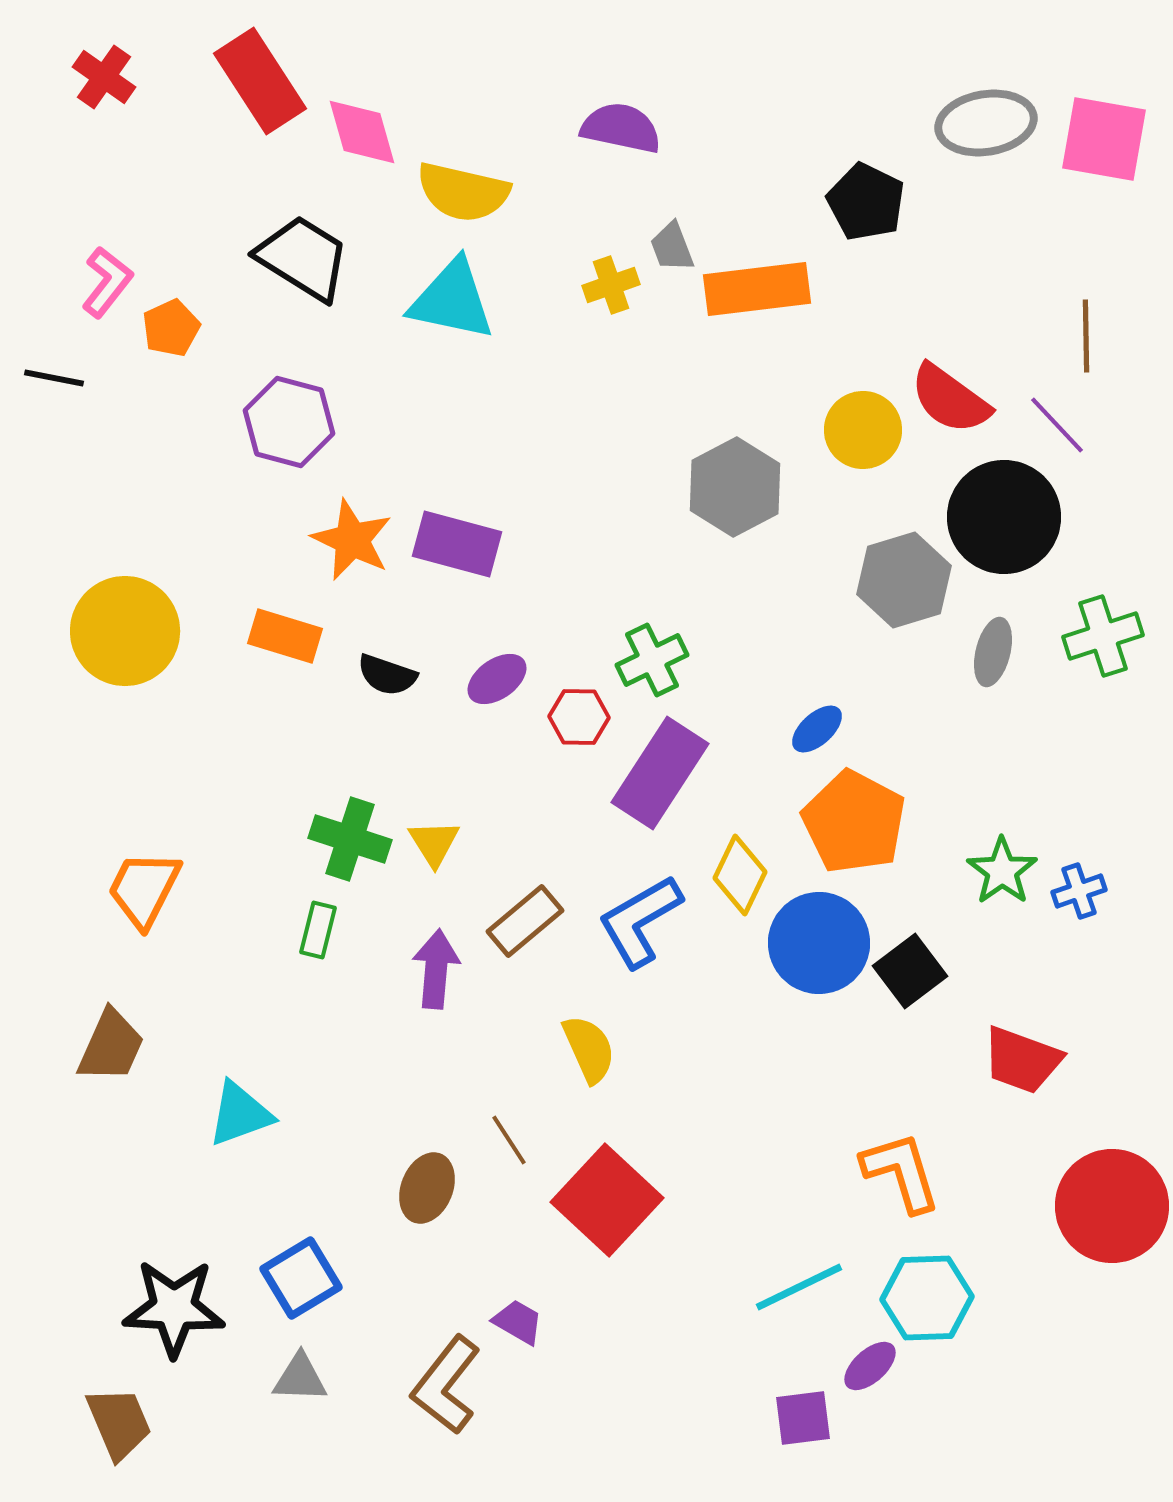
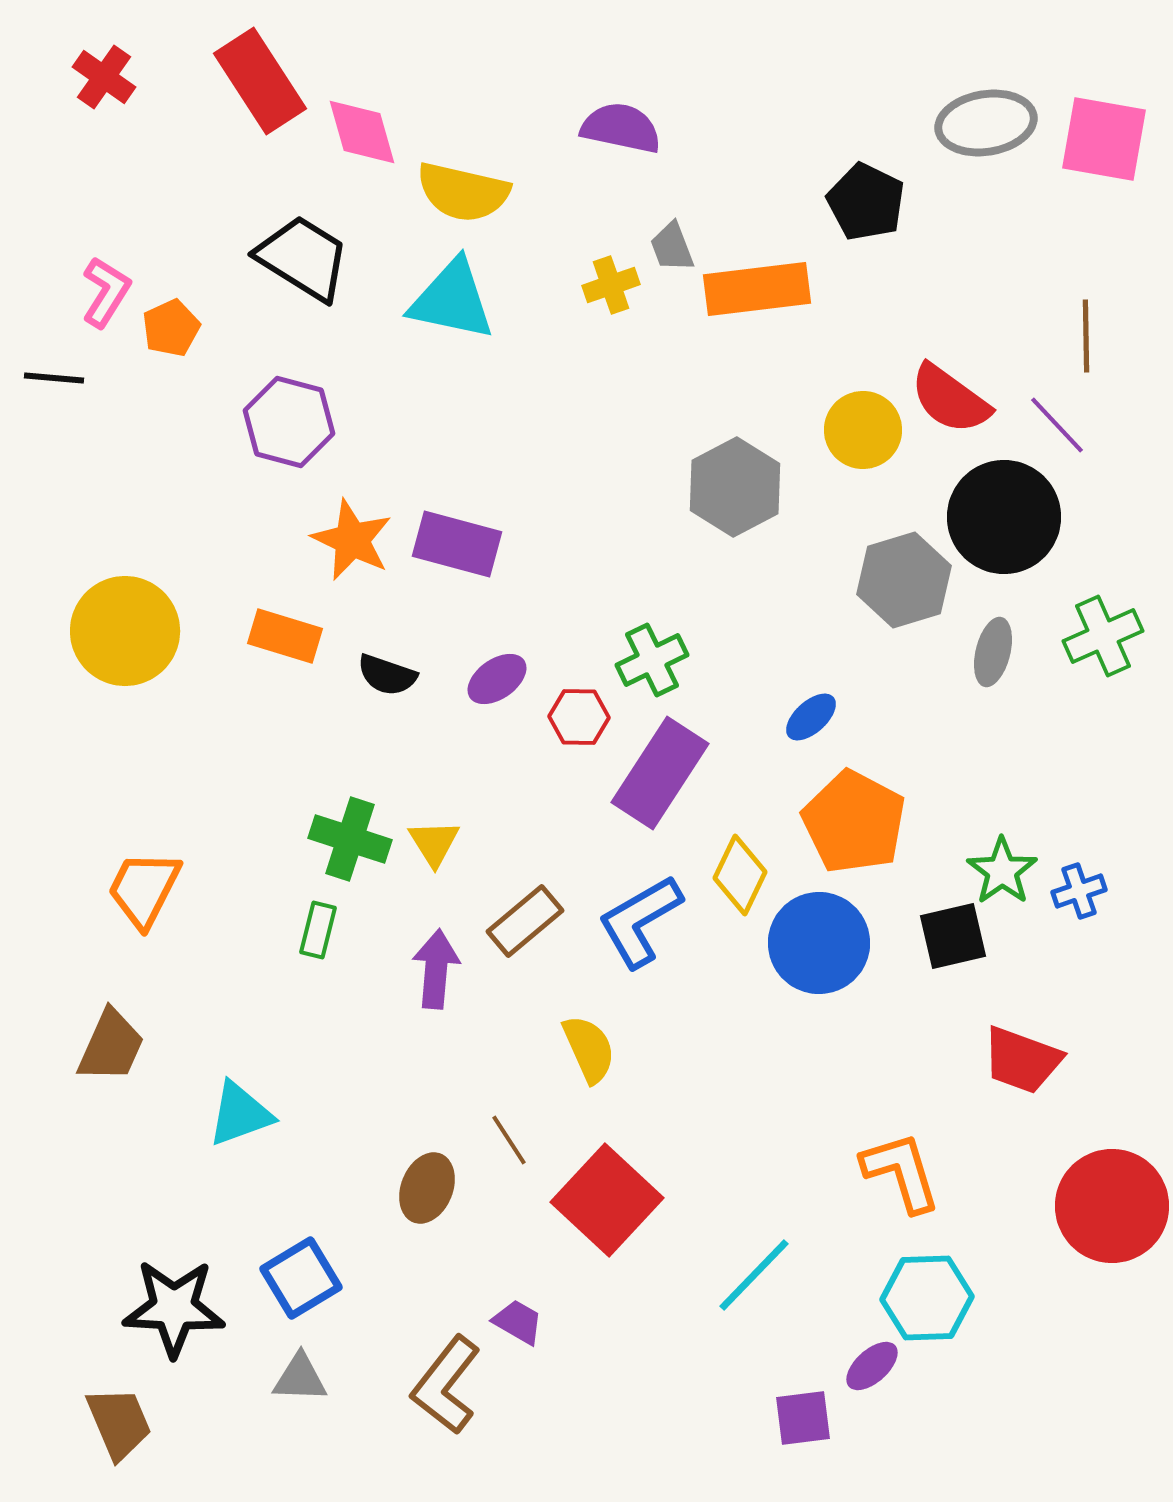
pink L-shape at (107, 282): moved 1 px left, 10 px down; rotated 6 degrees counterclockwise
black line at (54, 378): rotated 6 degrees counterclockwise
green cross at (1103, 636): rotated 6 degrees counterclockwise
blue ellipse at (817, 729): moved 6 px left, 12 px up
black square at (910, 971): moved 43 px right, 35 px up; rotated 24 degrees clockwise
cyan line at (799, 1287): moved 45 px left, 12 px up; rotated 20 degrees counterclockwise
purple ellipse at (870, 1366): moved 2 px right
